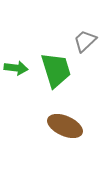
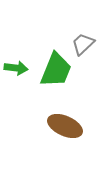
gray trapezoid: moved 2 px left, 3 px down
green trapezoid: rotated 39 degrees clockwise
